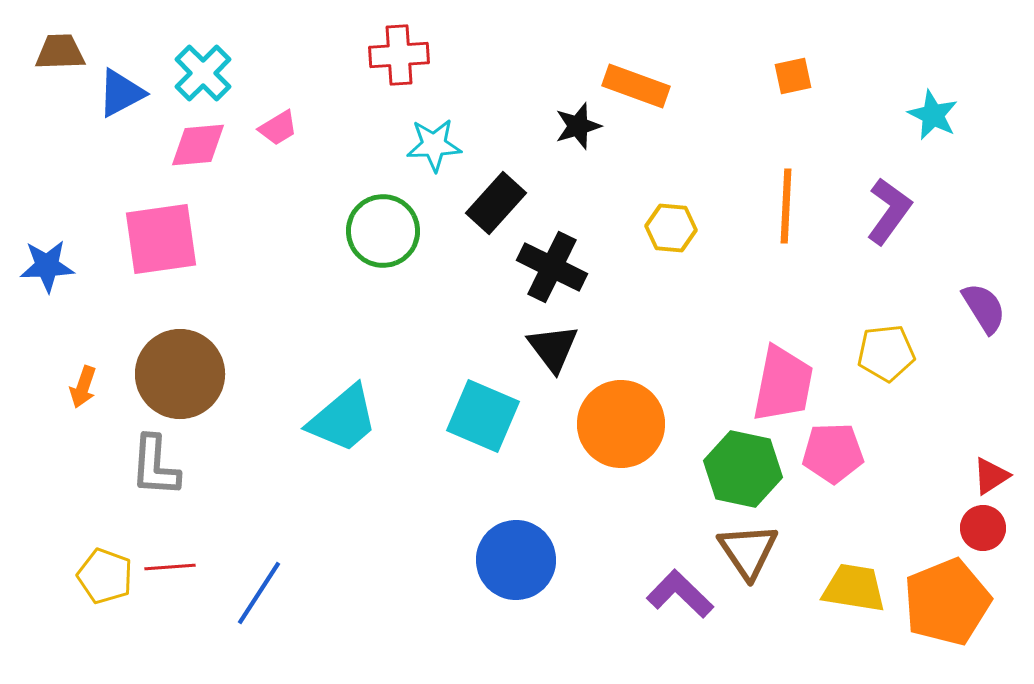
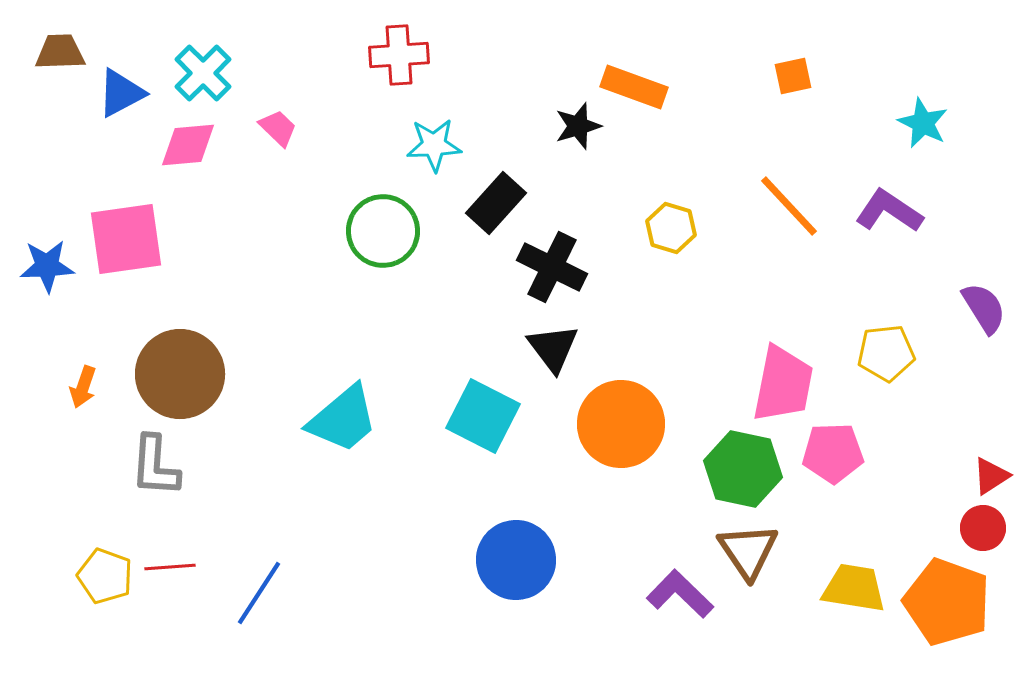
orange rectangle at (636, 86): moved 2 px left, 1 px down
cyan star at (933, 115): moved 10 px left, 8 px down
pink trapezoid at (278, 128): rotated 105 degrees counterclockwise
pink diamond at (198, 145): moved 10 px left
orange line at (786, 206): moved 3 px right; rotated 46 degrees counterclockwise
purple L-shape at (889, 211): rotated 92 degrees counterclockwise
yellow hexagon at (671, 228): rotated 12 degrees clockwise
pink square at (161, 239): moved 35 px left
cyan square at (483, 416): rotated 4 degrees clockwise
orange pentagon at (947, 602): rotated 30 degrees counterclockwise
